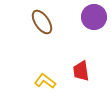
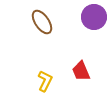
red trapezoid: rotated 15 degrees counterclockwise
yellow L-shape: rotated 80 degrees clockwise
